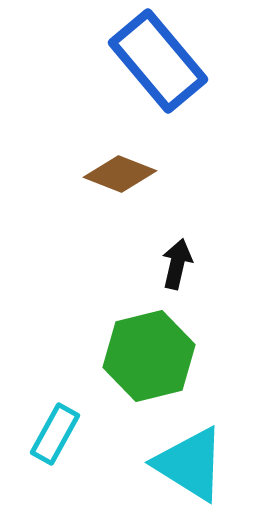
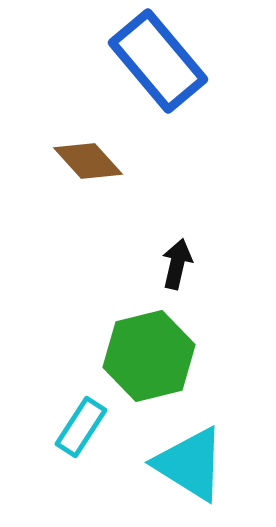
brown diamond: moved 32 px left, 13 px up; rotated 26 degrees clockwise
cyan rectangle: moved 26 px right, 7 px up; rotated 4 degrees clockwise
